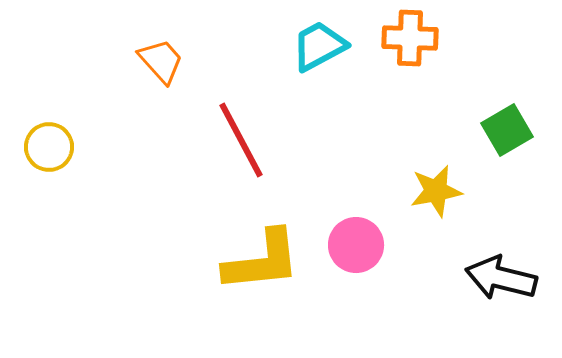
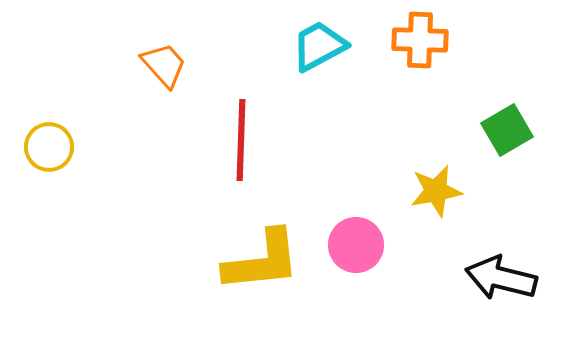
orange cross: moved 10 px right, 2 px down
orange trapezoid: moved 3 px right, 4 px down
red line: rotated 30 degrees clockwise
